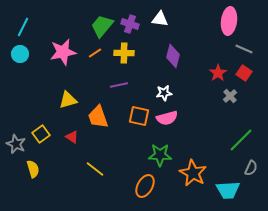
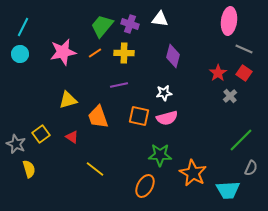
yellow semicircle: moved 4 px left
